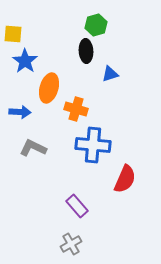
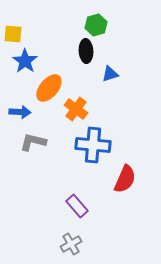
orange ellipse: rotated 24 degrees clockwise
orange cross: rotated 20 degrees clockwise
gray L-shape: moved 6 px up; rotated 12 degrees counterclockwise
